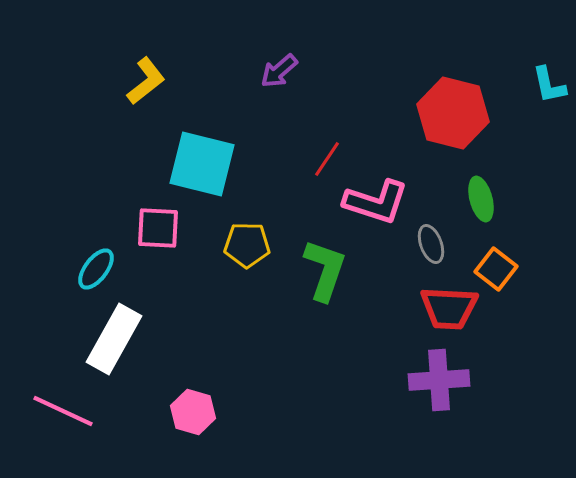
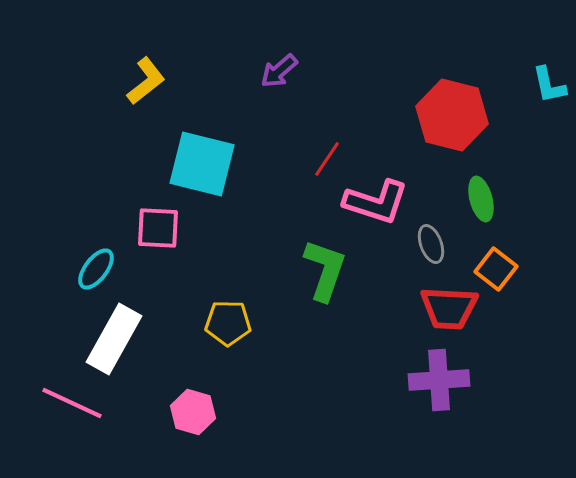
red hexagon: moved 1 px left, 2 px down
yellow pentagon: moved 19 px left, 78 px down
pink line: moved 9 px right, 8 px up
